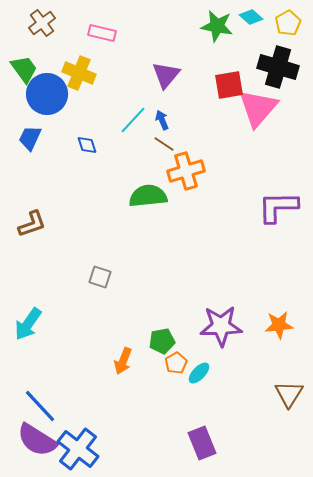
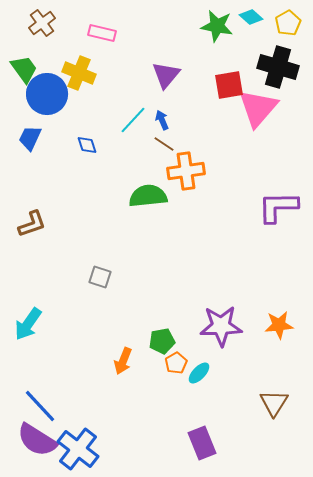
orange cross: rotated 9 degrees clockwise
brown triangle: moved 15 px left, 9 px down
